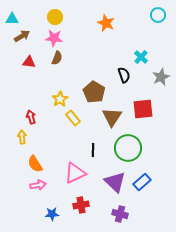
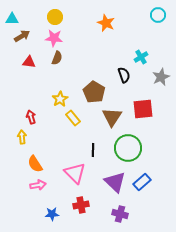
cyan cross: rotated 16 degrees clockwise
pink triangle: rotated 50 degrees counterclockwise
